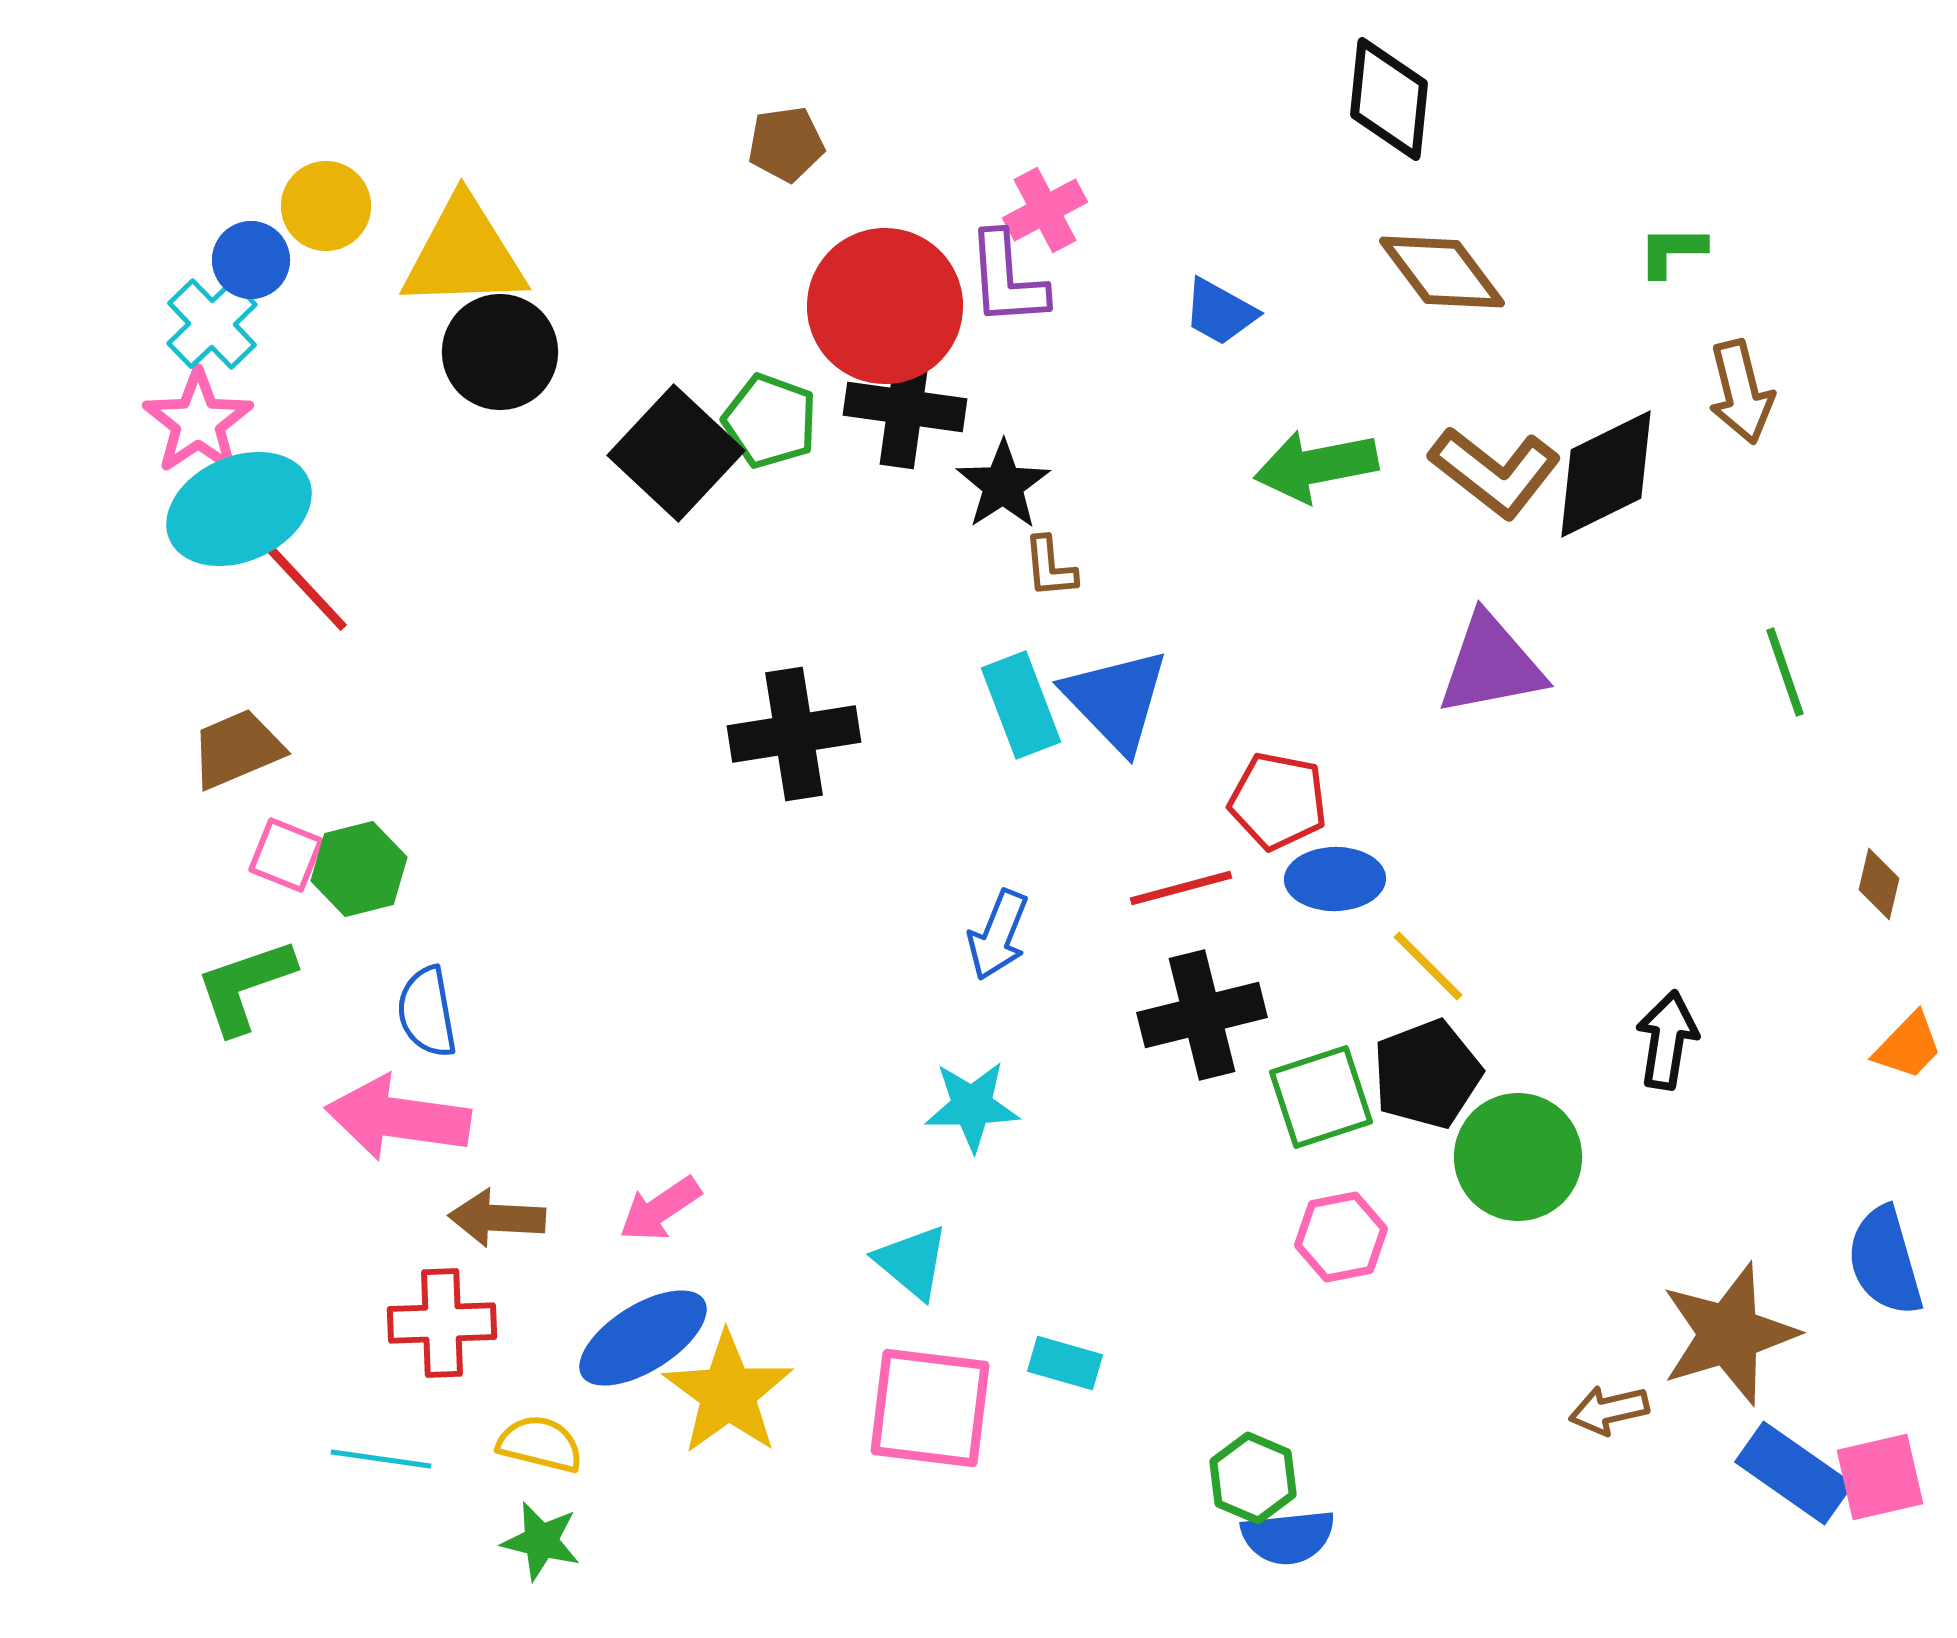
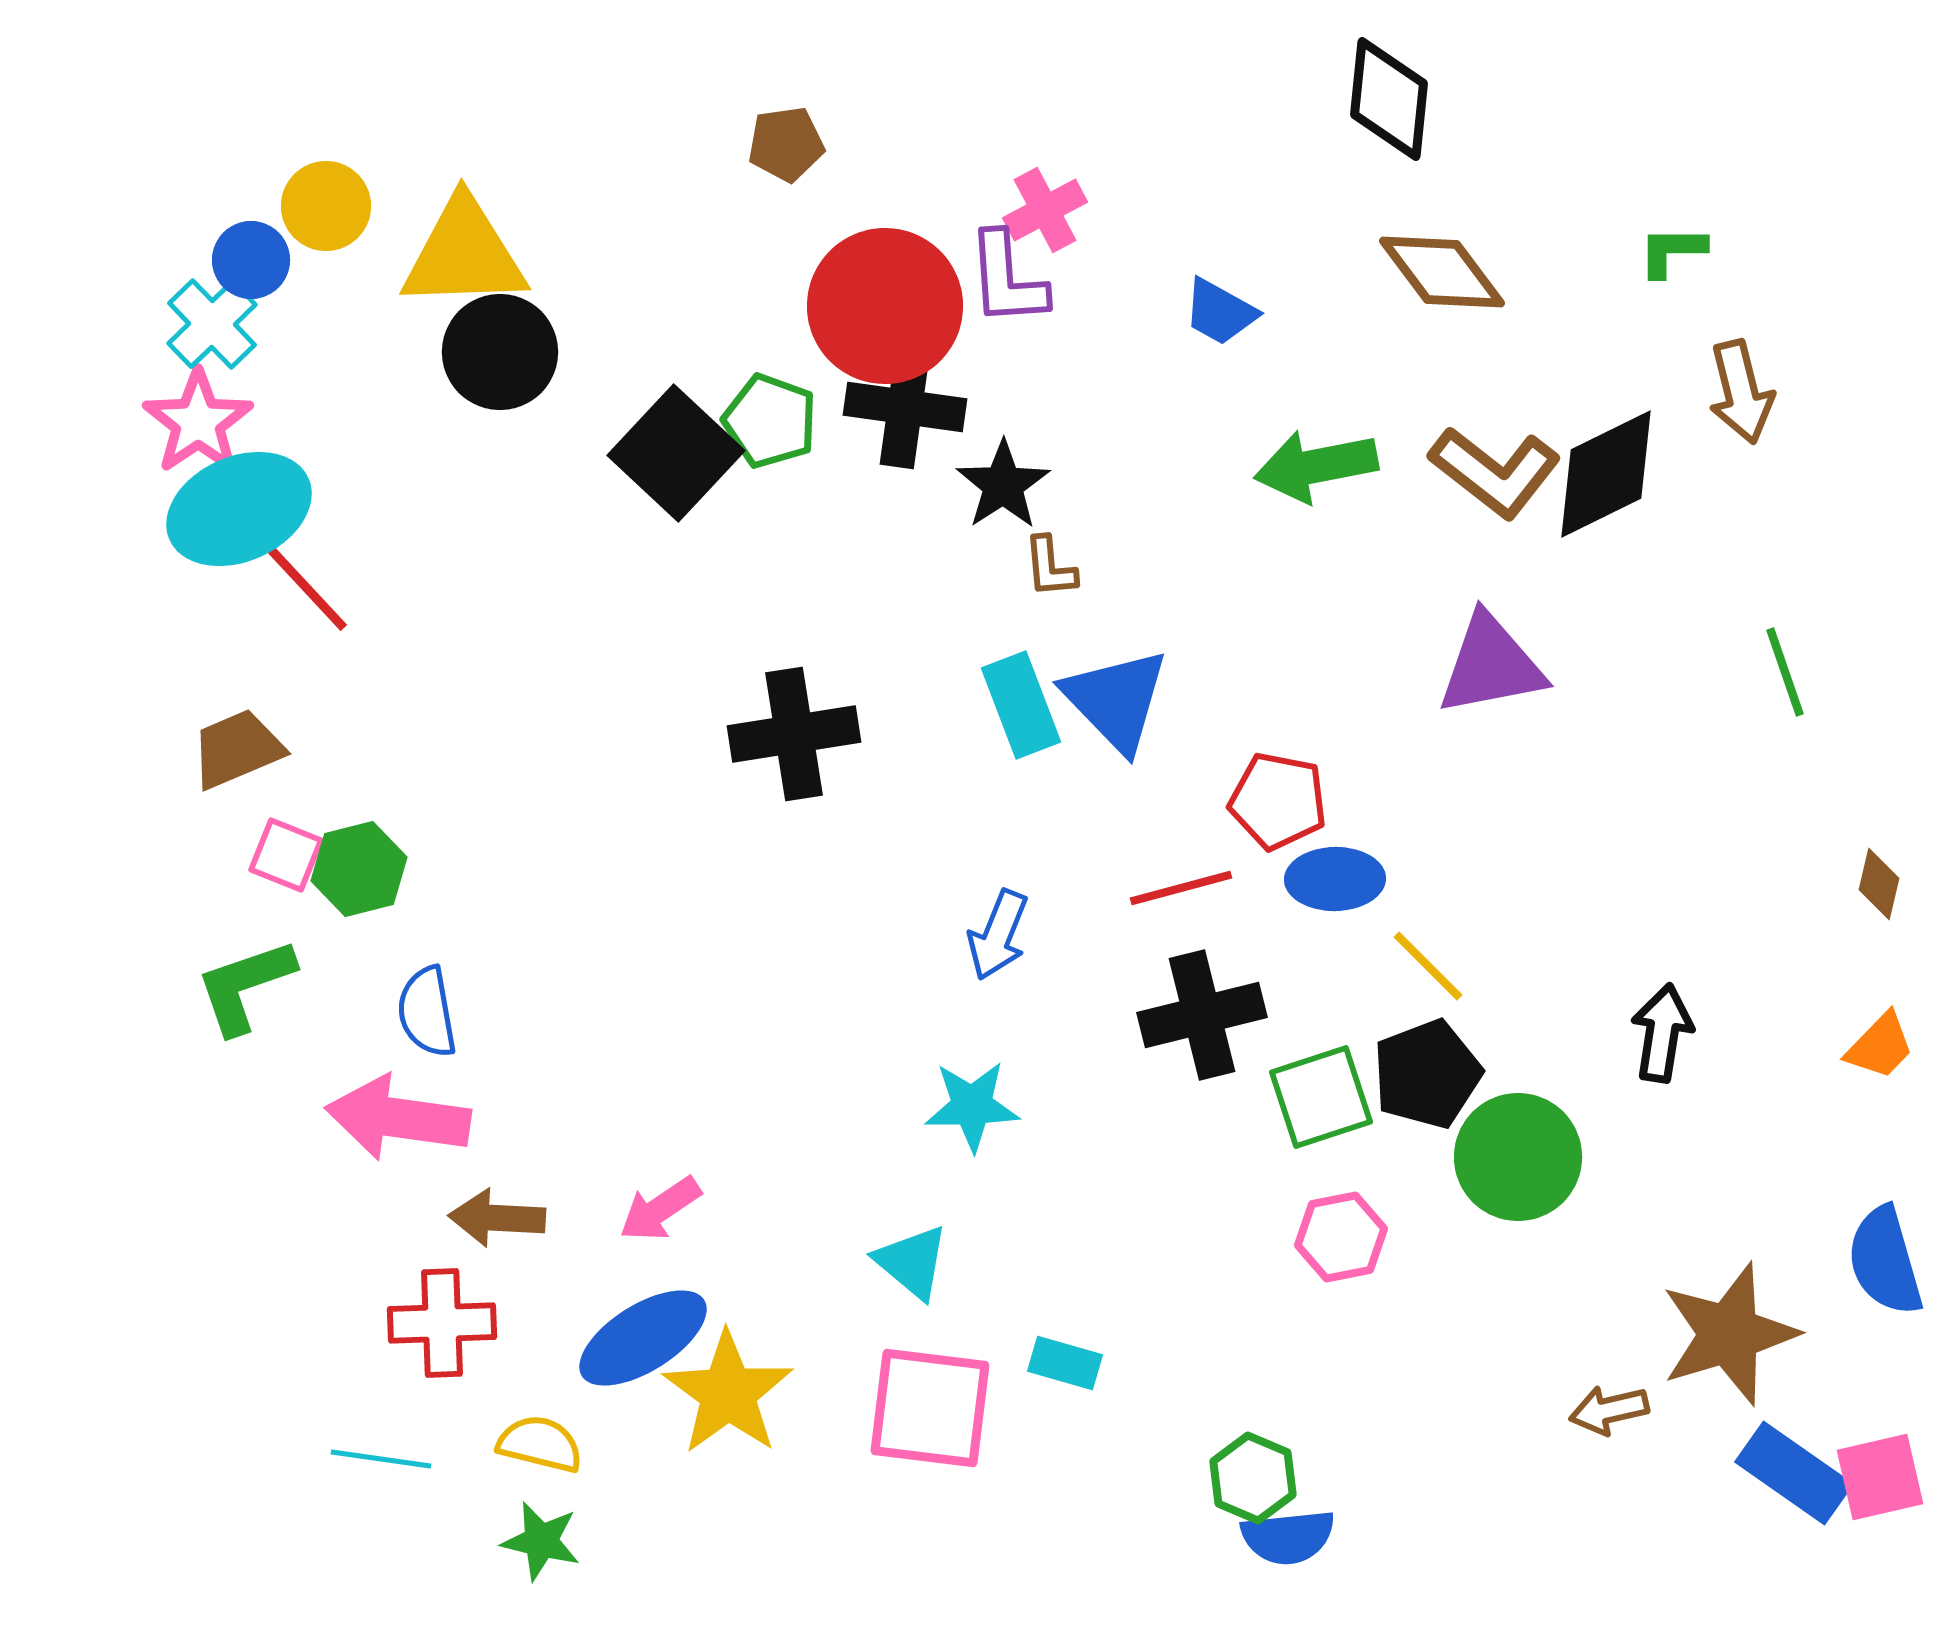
black arrow at (1667, 1040): moved 5 px left, 7 px up
orange trapezoid at (1908, 1046): moved 28 px left
